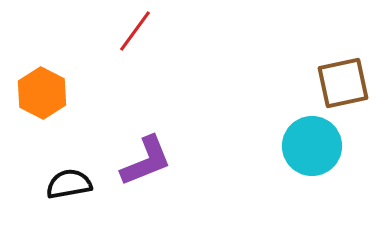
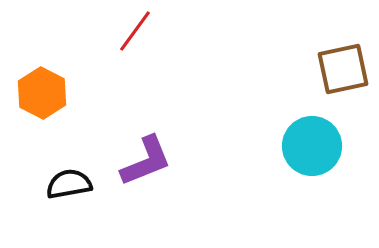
brown square: moved 14 px up
